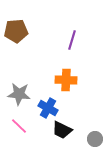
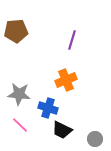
orange cross: rotated 25 degrees counterclockwise
blue cross: rotated 12 degrees counterclockwise
pink line: moved 1 px right, 1 px up
